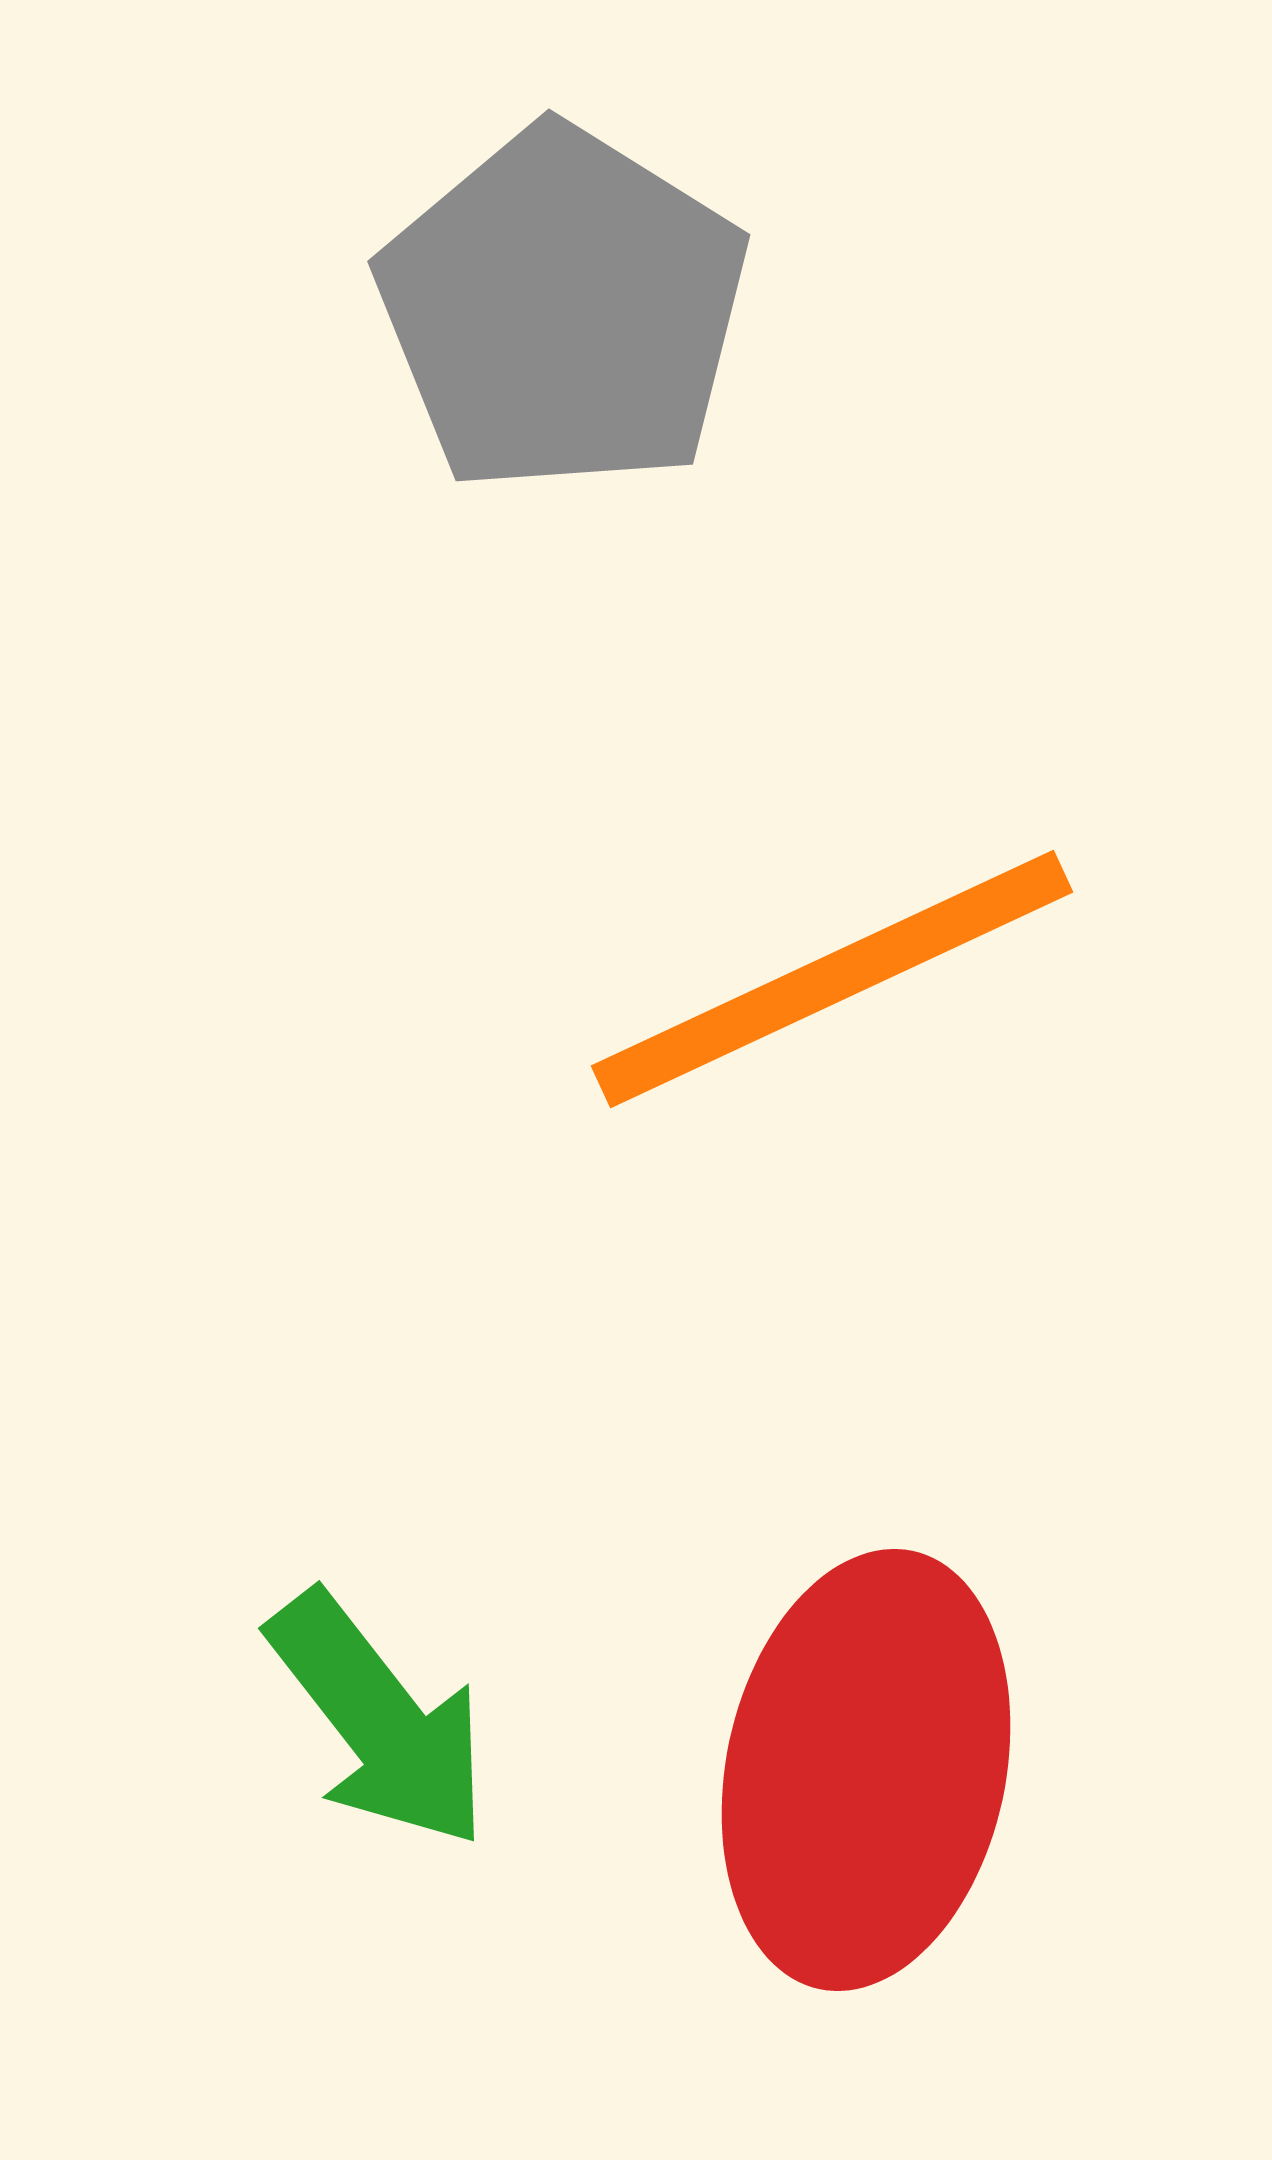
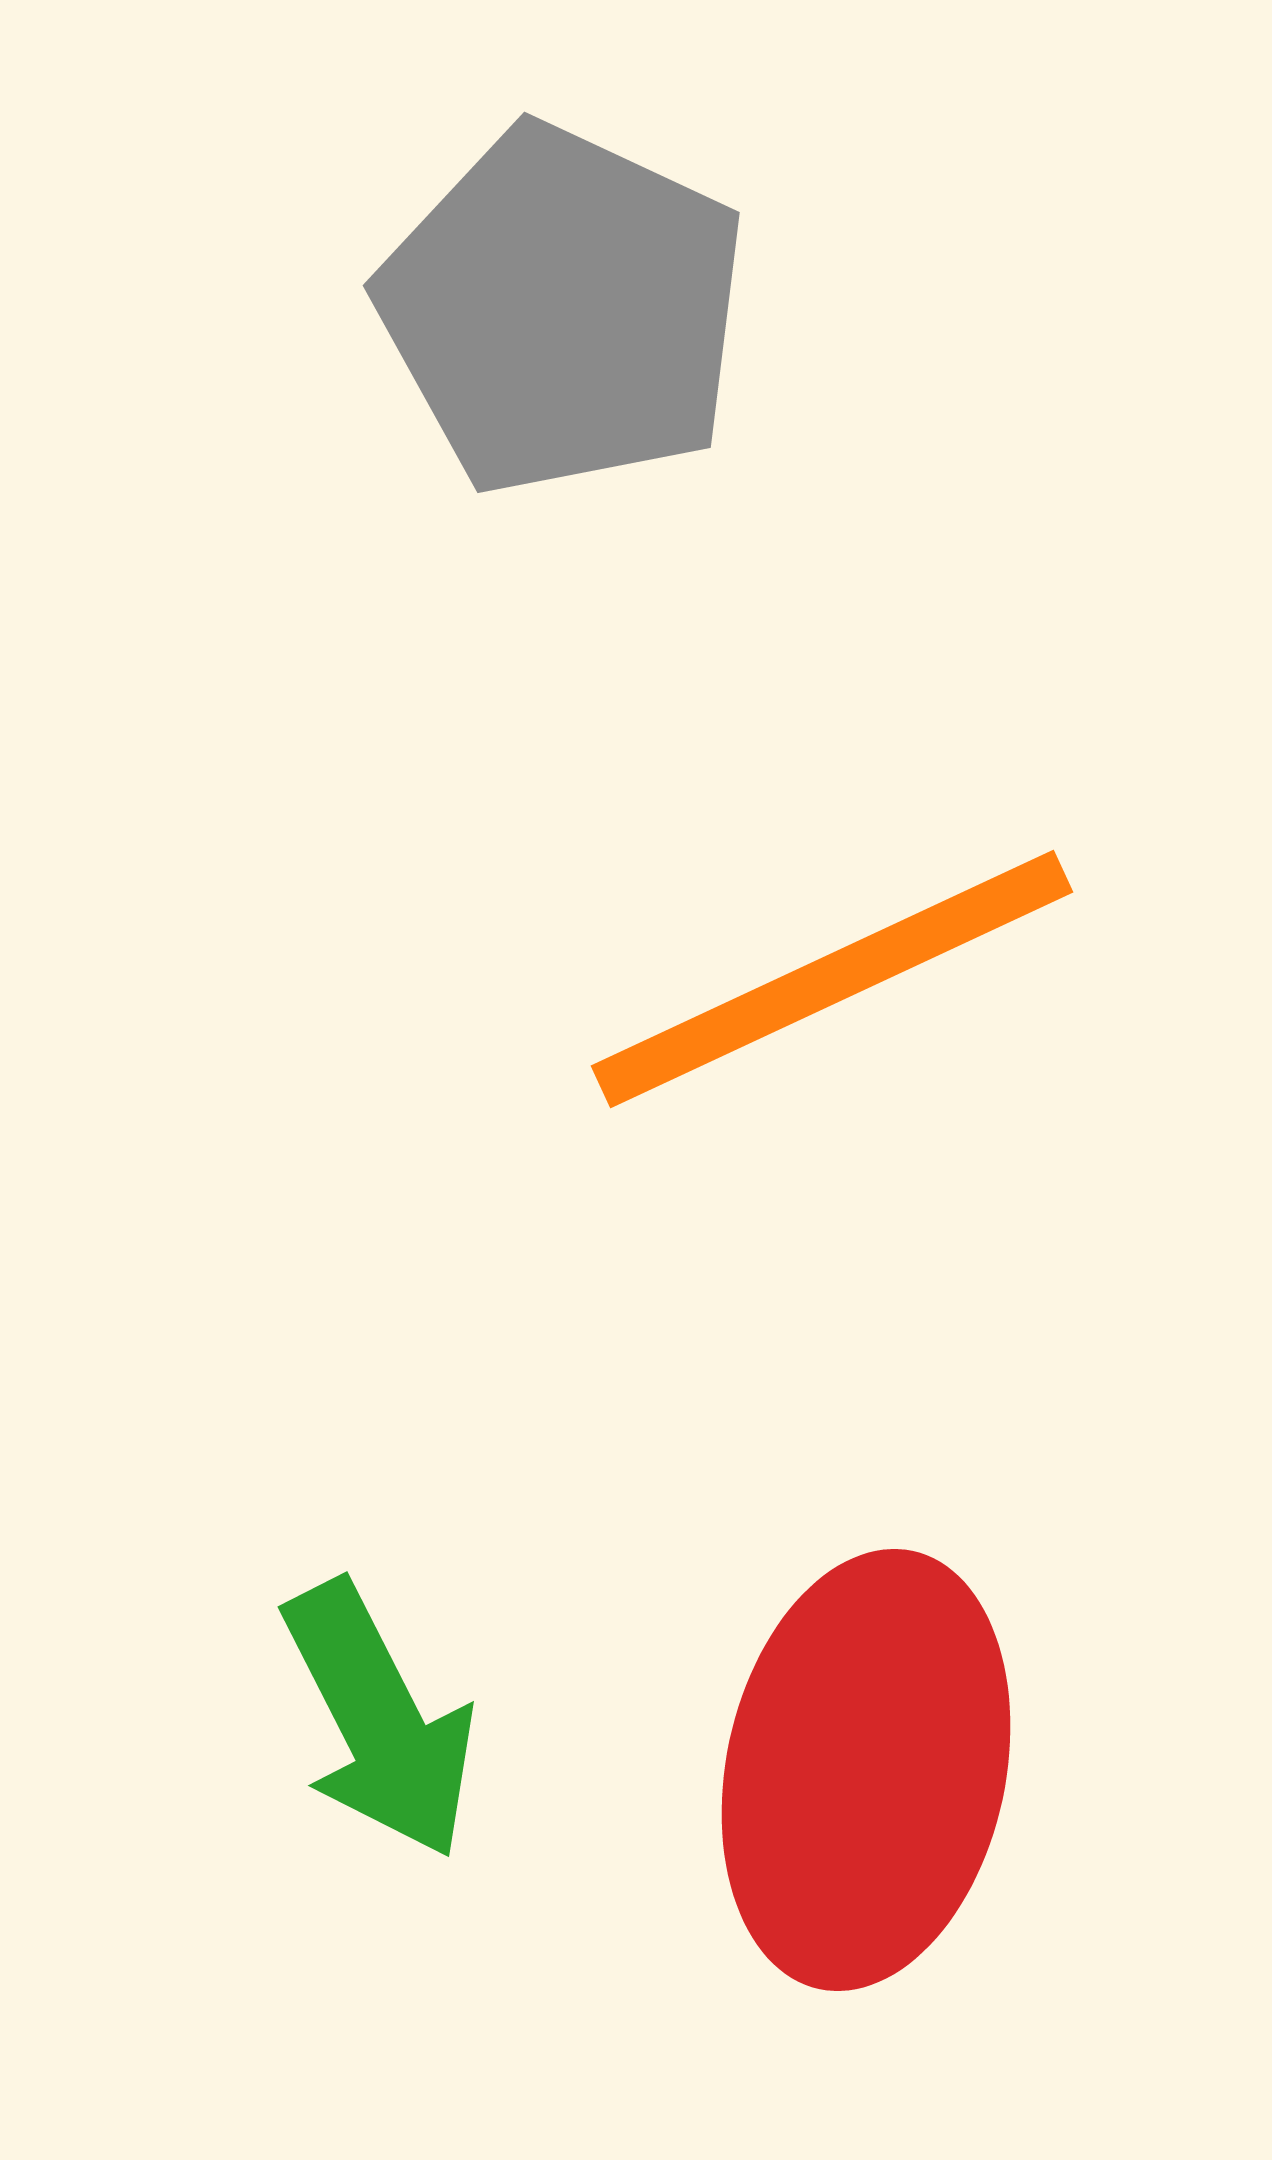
gray pentagon: rotated 7 degrees counterclockwise
green arrow: rotated 11 degrees clockwise
